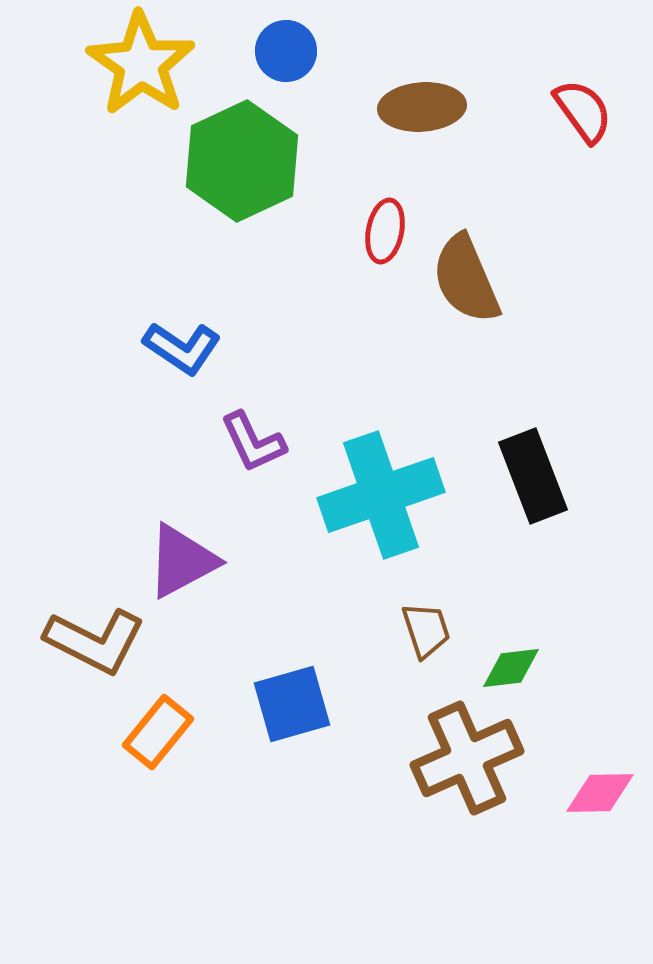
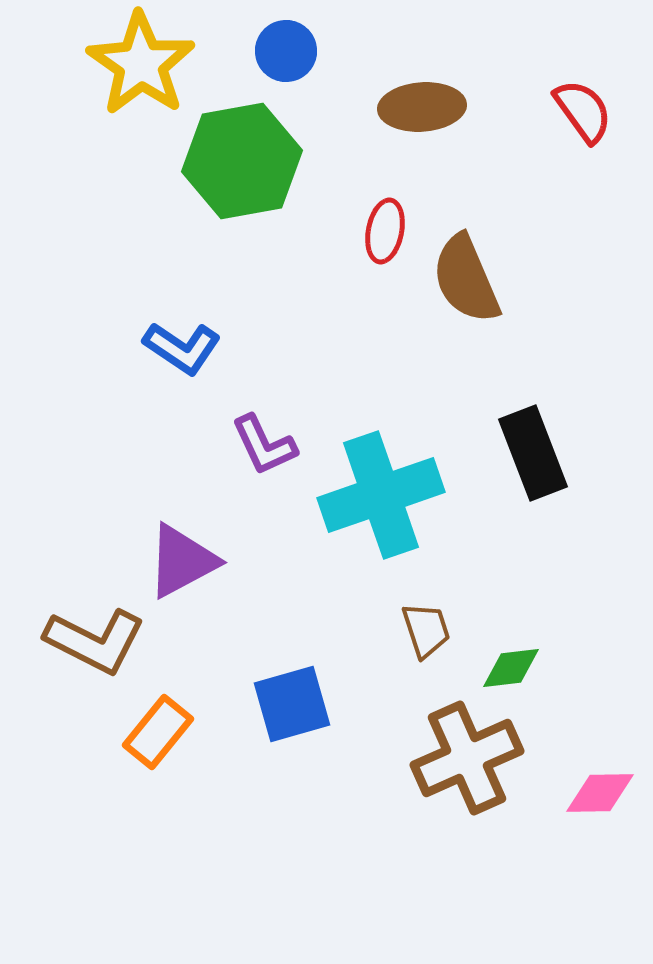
green hexagon: rotated 15 degrees clockwise
purple L-shape: moved 11 px right, 3 px down
black rectangle: moved 23 px up
